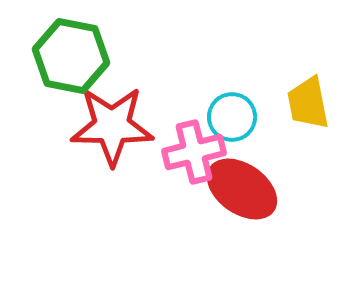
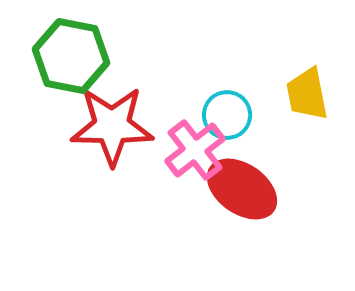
yellow trapezoid: moved 1 px left, 9 px up
cyan circle: moved 5 px left, 2 px up
pink cross: moved 1 px right, 2 px up; rotated 24 degrees counterclockwise
